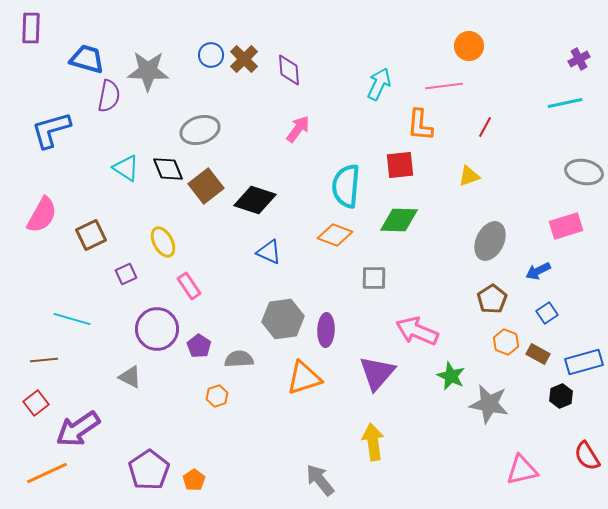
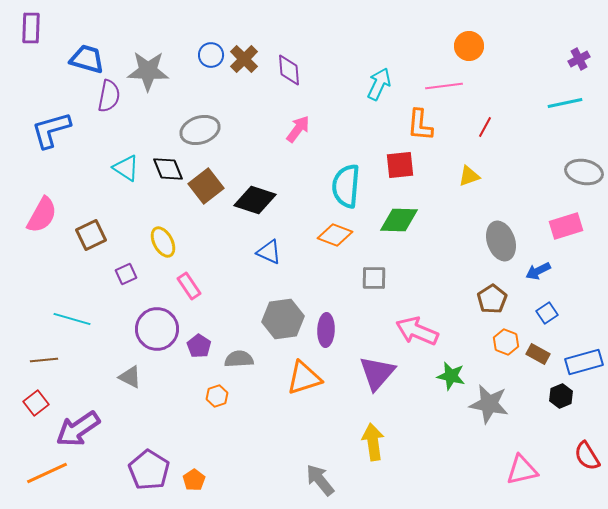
gray ellipse at (490, 241): moved 11 px right; rotated 45 degrees counterclockwise
green star at (451, 376): rotated 12 degrees counterclockwise
purple pentagon at (149, 470): rotated 6 degrees counterclockwise
